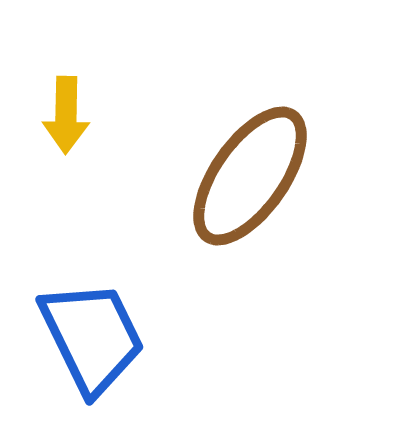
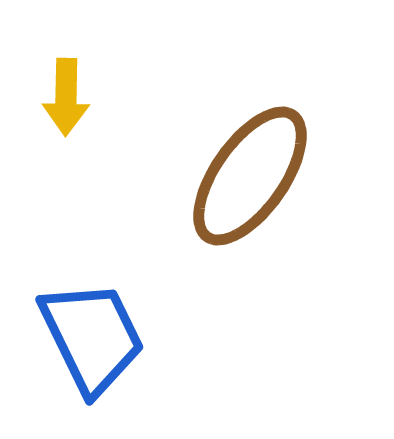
yellow arrow: moved 18 px up
